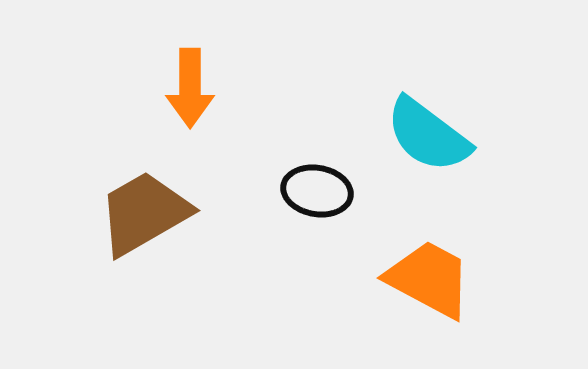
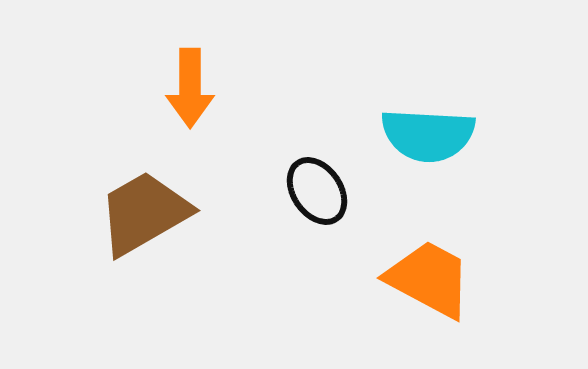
cyan semicircle: rotated 34 degrees counterclockwise
black ellipse: rotated 46 degrees clockwise
